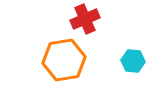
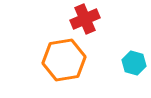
cyan hexagon: moved 1 px right, 2 px down; rotated 10 degrees clockwise
